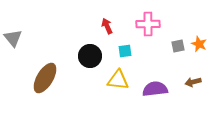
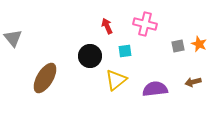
pink cross: moved 3 px left; rotated 15 degrees clockwise
yellow triangle: moved 2 px left; rotated 45 degrees counterclockwise
